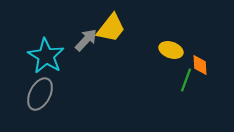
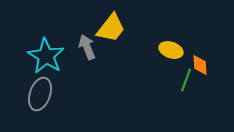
gray arrow: moved 1 px right, 7 px down; rotated 65 degrees counterclockwise
gray ellipse: rotated 8 degrees counterclockwise
